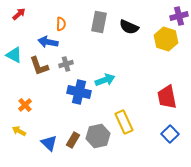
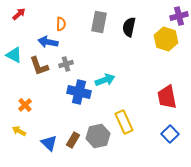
black semicircle: rotated 78 degrees clockwise
